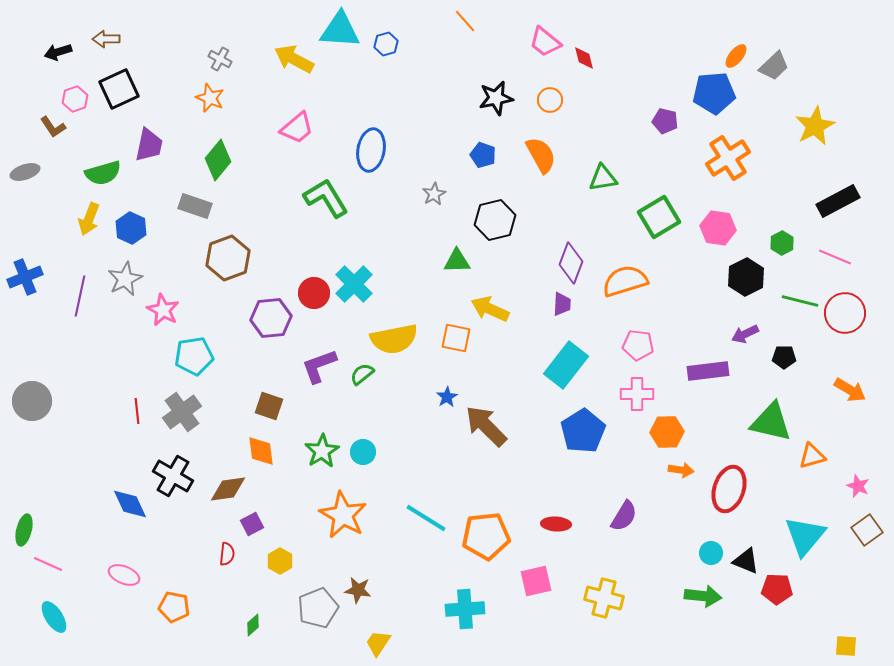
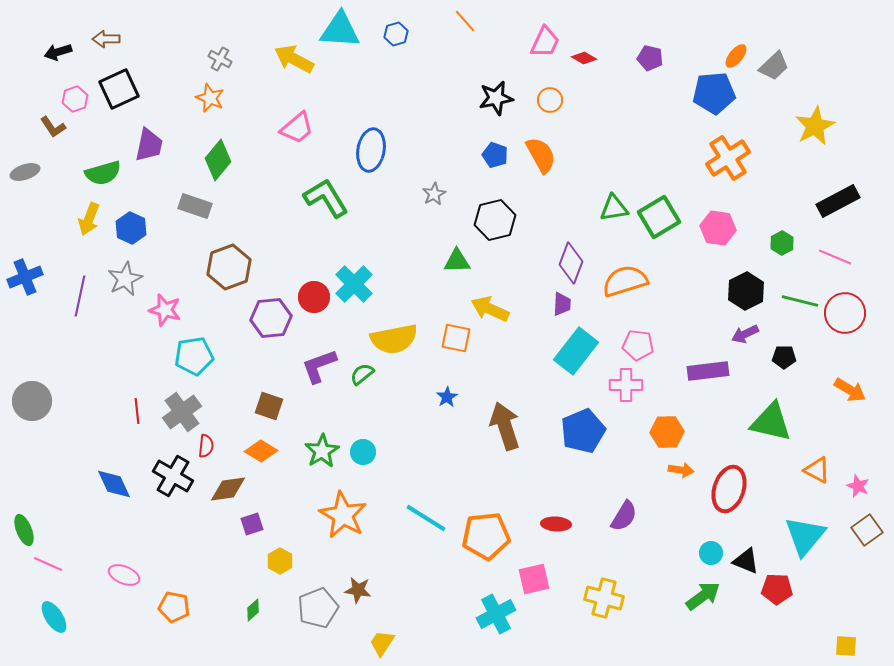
pink trapezoid at (545, 42): rotated 104 degrees counterclockwise
blue hexagon at (386, 44): moved 10 px right, 10 px up
red diamond at (584, 58): rotated 45 degrees counterclockwise
purple pentagon at (665, 121): moved 15 px left, 63 px up
blue pentagon at (483, 155): moved 12 px right
green triangle at (603, 178): moved 11 px right, 30 px down
brown hexagon at (228, 258): moved 1 px right, 9 px down
black hexagon at (746, 277): moved 14 px down
red circle at (314, 293): moved 4 px down
pink star at (163, 310): moved 2 px right; rotated 12 degrees counterclockwise
cyan rectangle at (566, 365): moved 10 px right, 14 px up
pink cross at (637, 394): moved 11 px left, 9 px up
brown arrow at (486, 426): moved 19 px right; rotated 27 degrees clockwise
blue pentagon at (583, 431): rotated 9 degrees clockwise
orange diamond at (261, 451): rotated 52 degrees counterclockwise
orange triangle at (812, 456): moved 5 px right, 14 px down; rotated 44 degrees clockwise
blue diamond at (130, 504): moved 16 px left, 20 px up
purple square at (252, 524): rotated 10 degrees clockwise
green ellipse at (24, 530): rotated 36 degrees counterclockwise
red semicircle at (227, 554): moved 21 px left, 108 px up
pink square at (536, 581): moved 2 px left, 2 px up
green arrow at (703, 596): rotated 42 degrees counterclockwise
cyan cross at (465, 609): moved 31 px right, 5 px down; rotated 24 degrees counterclockwise
green diamond at (253, 625): moved 15 px up
yellow trapezoid at (378, 643): moved 4 px right
